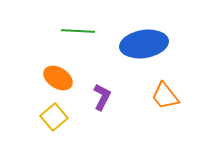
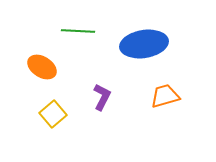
orange ellipse: moved 16 px left, 11 px up
orange trapezoid: rotated 112 degrees clockwise
yellow square: moved 1 px left, 3 px up
